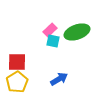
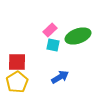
green ellipse: moved 1 px right, 4 px down
cyan square: moved 4 px down
blue arrow: moved 1 px right, 2 px up
